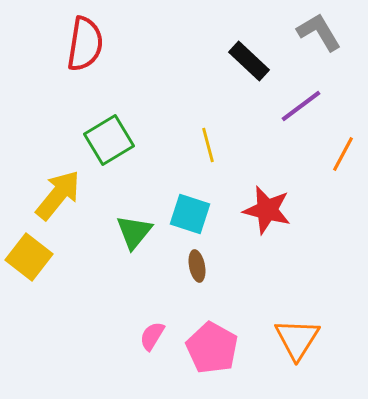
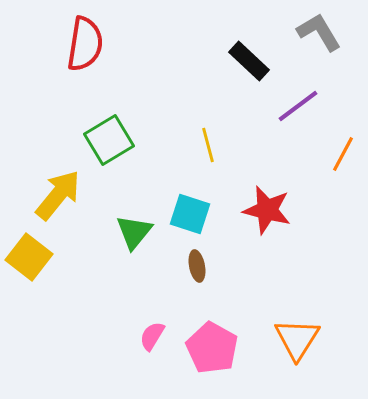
purple line: moved 3 px left
